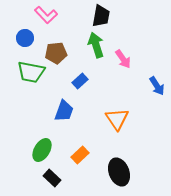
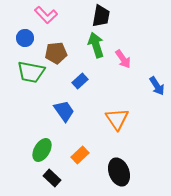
blue trapezoid: rotated 55 degrees counterclockwise
